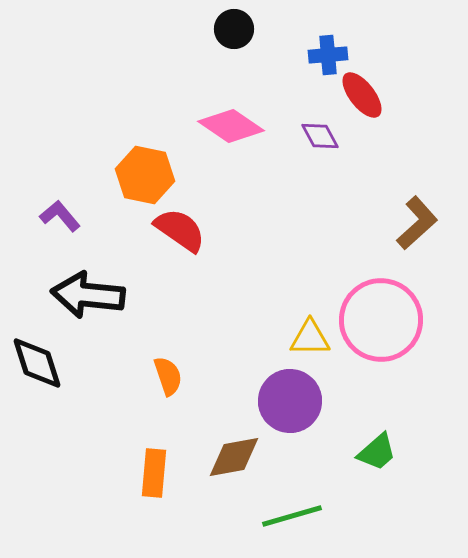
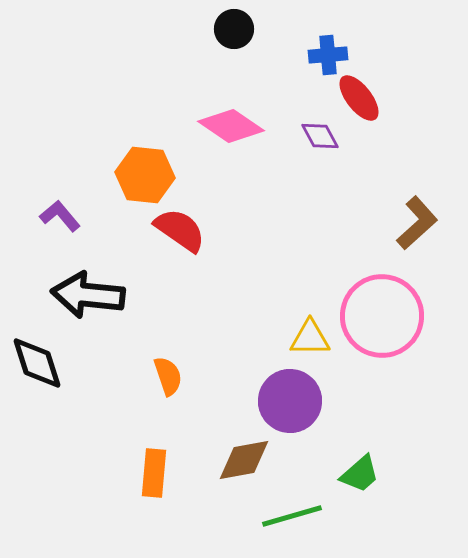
red ellipse: moved 3 px left, 3 px down
orange hexagon: rotated 6 degrees counterclockwise
pink circle: moved 1 px right, 4 px up
green trapezoid: moved 17 px left, 22 px down
brown diamond: moved 10 px right, 3 px down
